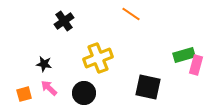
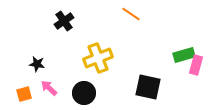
black star: moved 7 px left
